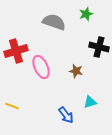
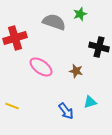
green star: moved 6 px left
red cross: moved 1 px left, 13 px up
pink ellipse: rotated 30 degrees counterclockwise
blue arrow: moved 4 px up
